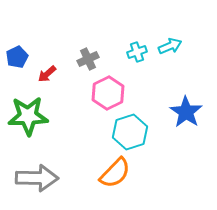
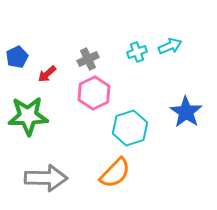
pink hexagon: moved 14 px left
cyan hexagon: moved 4 px up
gray arrow: moved 9 px right
